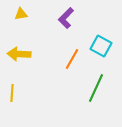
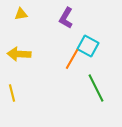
purple L-shape: rotated 15 degrees counterclockwise
cyan square: moved 13 px left
green line: rotated 52 degrees counterclockwise
yellow line: rotated 18 degrees counterclockwise
